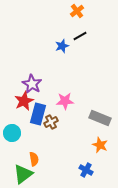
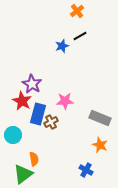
red star: moved 2 px left; rotated 18 degrees counterclockwise
cyan circle: moved 1 px right, 2 px down
